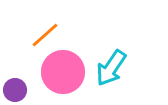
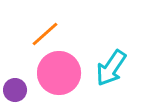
orange line: moved 1 px up
pink circle: moved 4 px left, 1 px down
